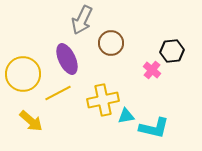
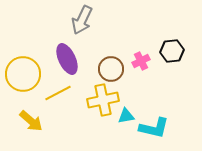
brown circle: moved 26 px down
pink cross: moved 11 px left, 9 px up; rotated 24 degrees clockwise
